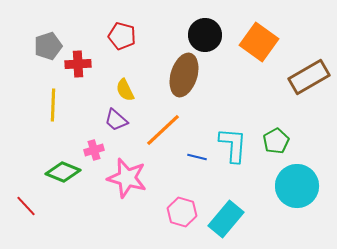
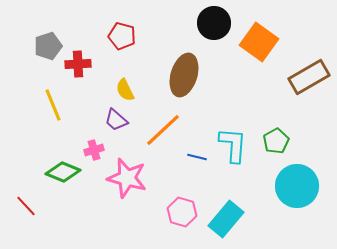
black circle: moved 9 px right, 12 px up
yellow line: rotated 24 degrees counterclockwise
